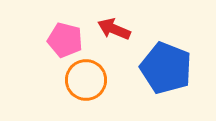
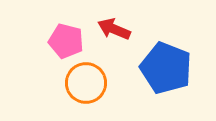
pink pentagon: moved 1 px right, 1 px down
orange circle: moved 3 px down
